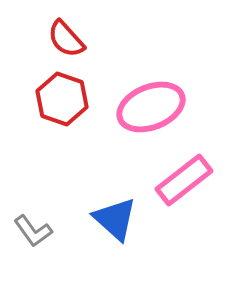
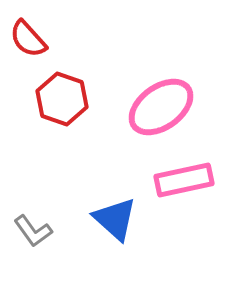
red semicircle: moved 38 px left
pink ellipse: moved 10 px right; rotated 14 degrees counterclockwise
pink rectangle: rotated 26 degrees clockwise
